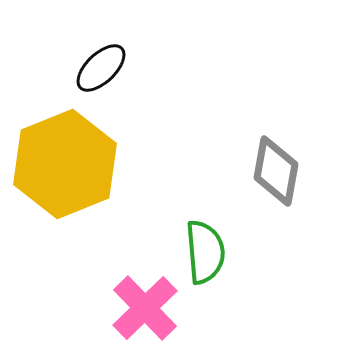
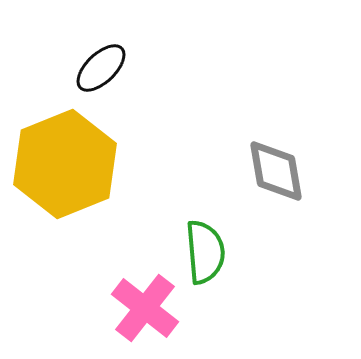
gray diamond: rotated 20 degrees counterclockwise
pink cross: rotated 8 degrees counterclockwise
